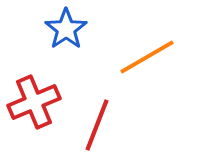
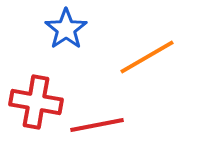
red cross: moved 2 px right; rotated 33 degrees clockwise
red line: rotated 58 degrees clockwise
